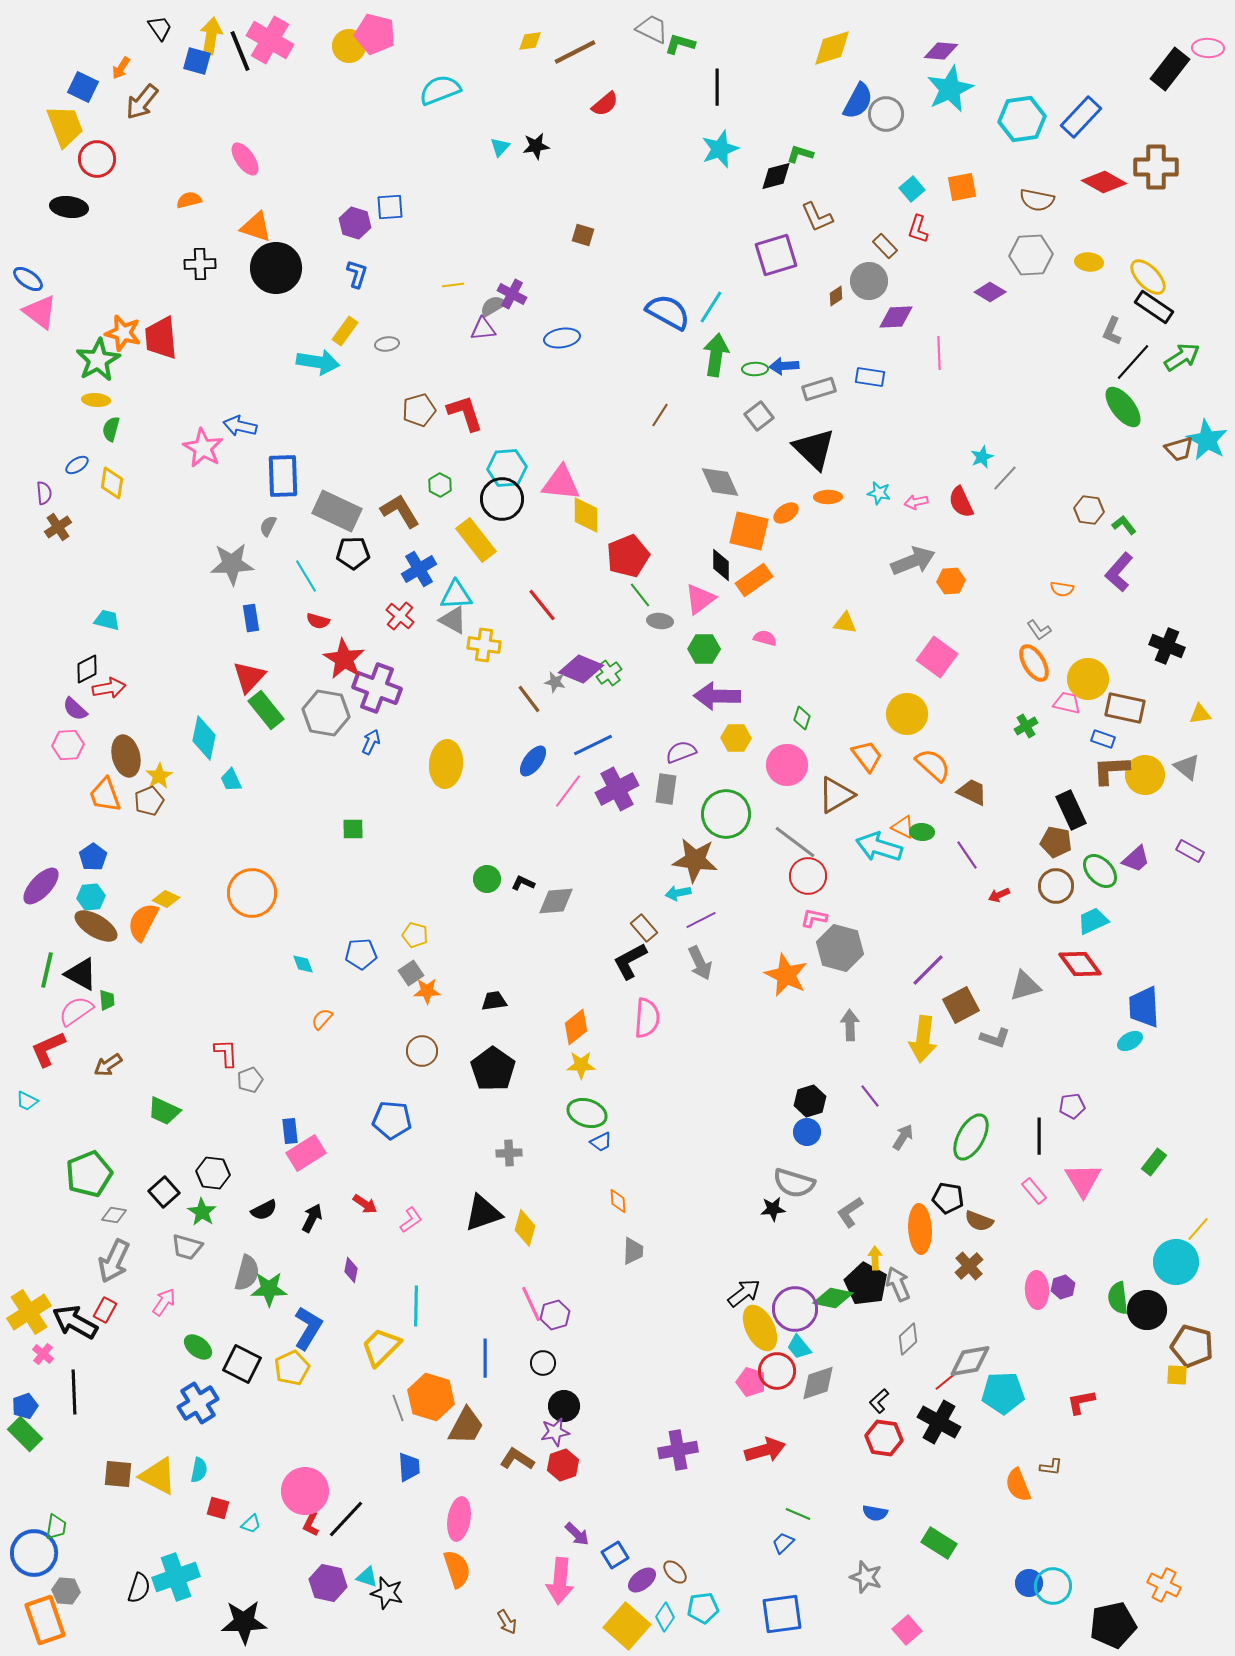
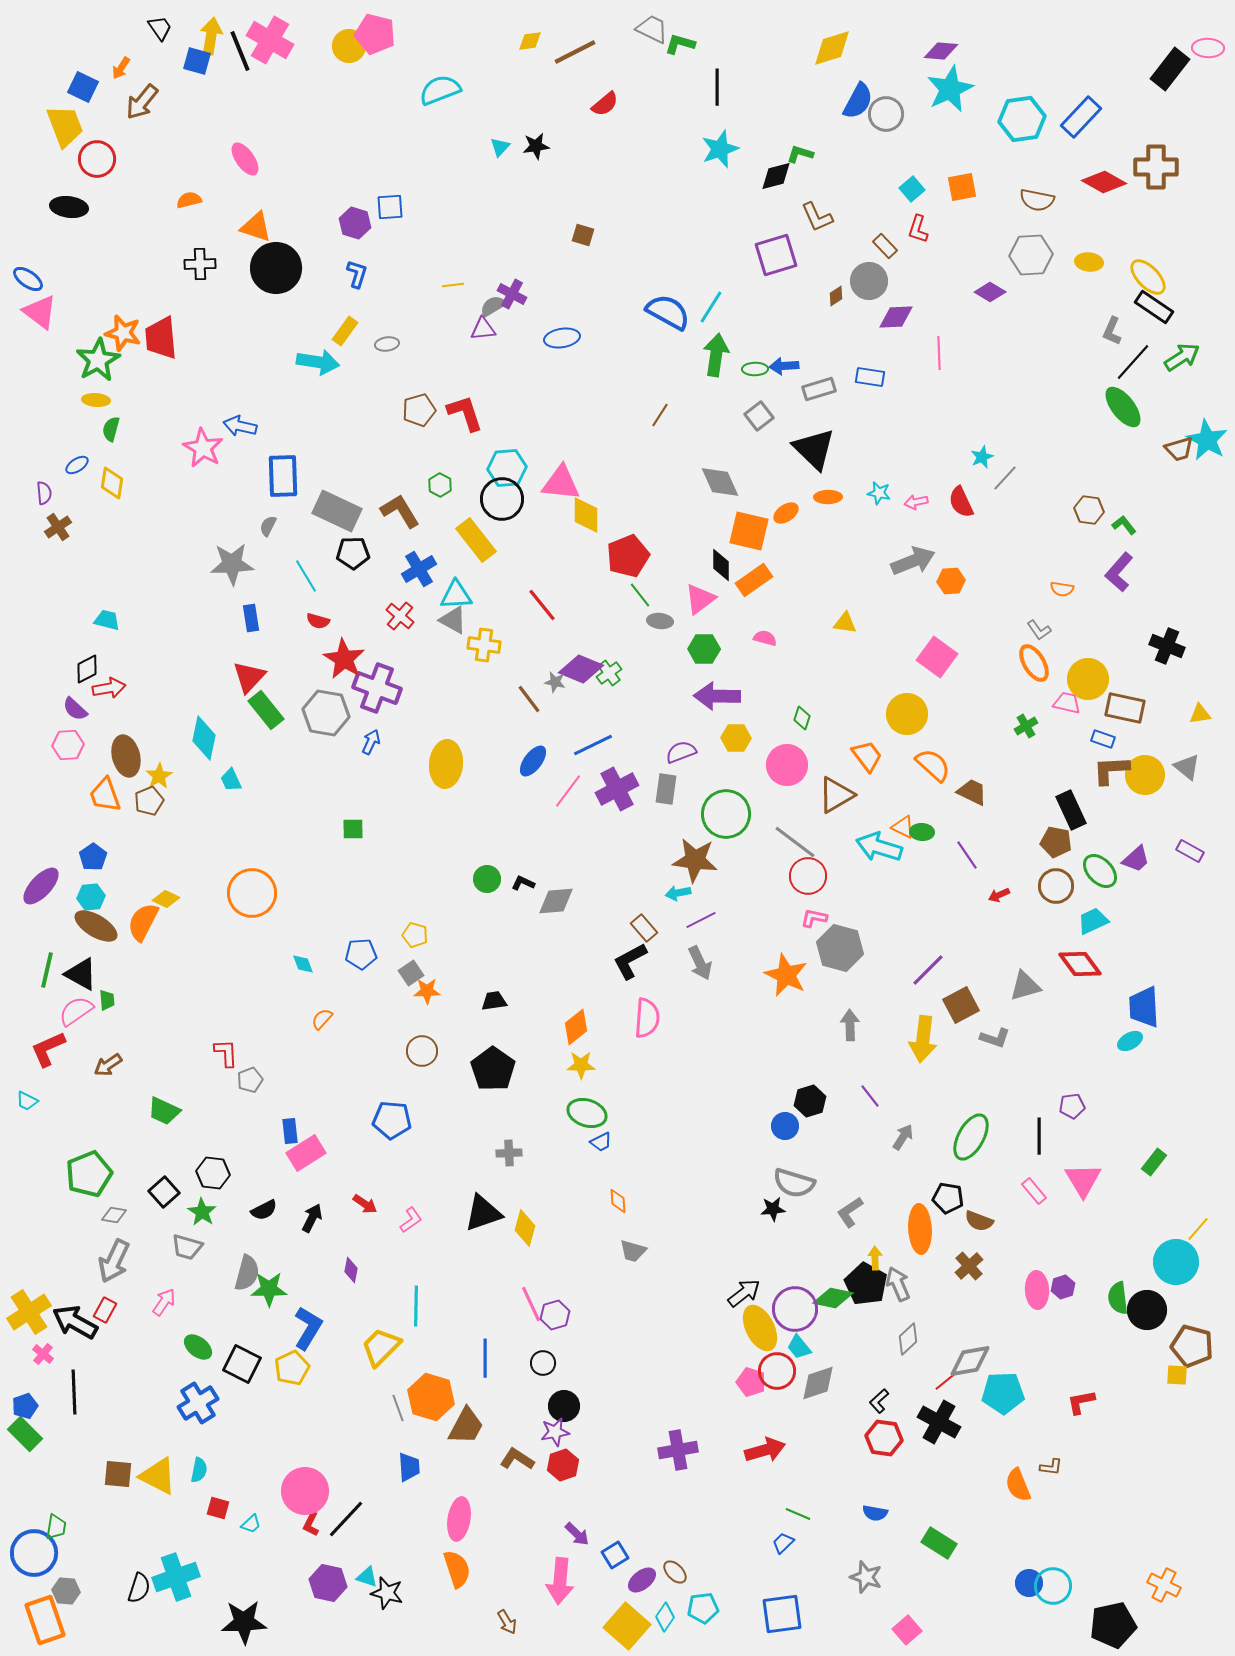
blue circle at (807, 1132): moved 22 px left, 6 px up
gray trapezoid at (633, 1251): rotated 104 degrees clockwise
